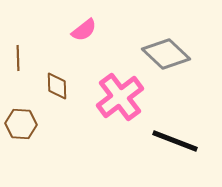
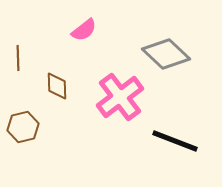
brown hexagon: moved 2 px right, 3 px down; rotated 16 degrees counterclockwise
